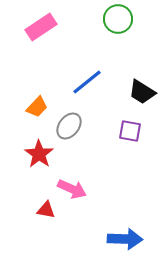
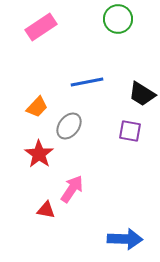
blue line: rotated 28 degrees clockwise
black trapezoid: moved 2 px down
pink arrow: rotated 80 degrees counterclockwise
